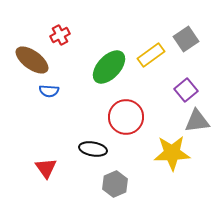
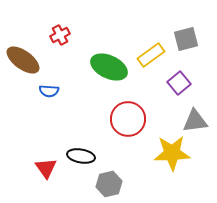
gray square: rotated 20 degrees clockwise
brown ellipse: moved 9 px left
green ellipse: rotated 72 degrees clockwise
purple square: moved 7 px left, 7 px up
red circle: moved 2 px right, 2 px down
gray triangle: moved 2 px left
black ellipse: moved 12 px left, 7 px down
gray hexagon: moved 6 px left; rotated 10 degrees clockwise
